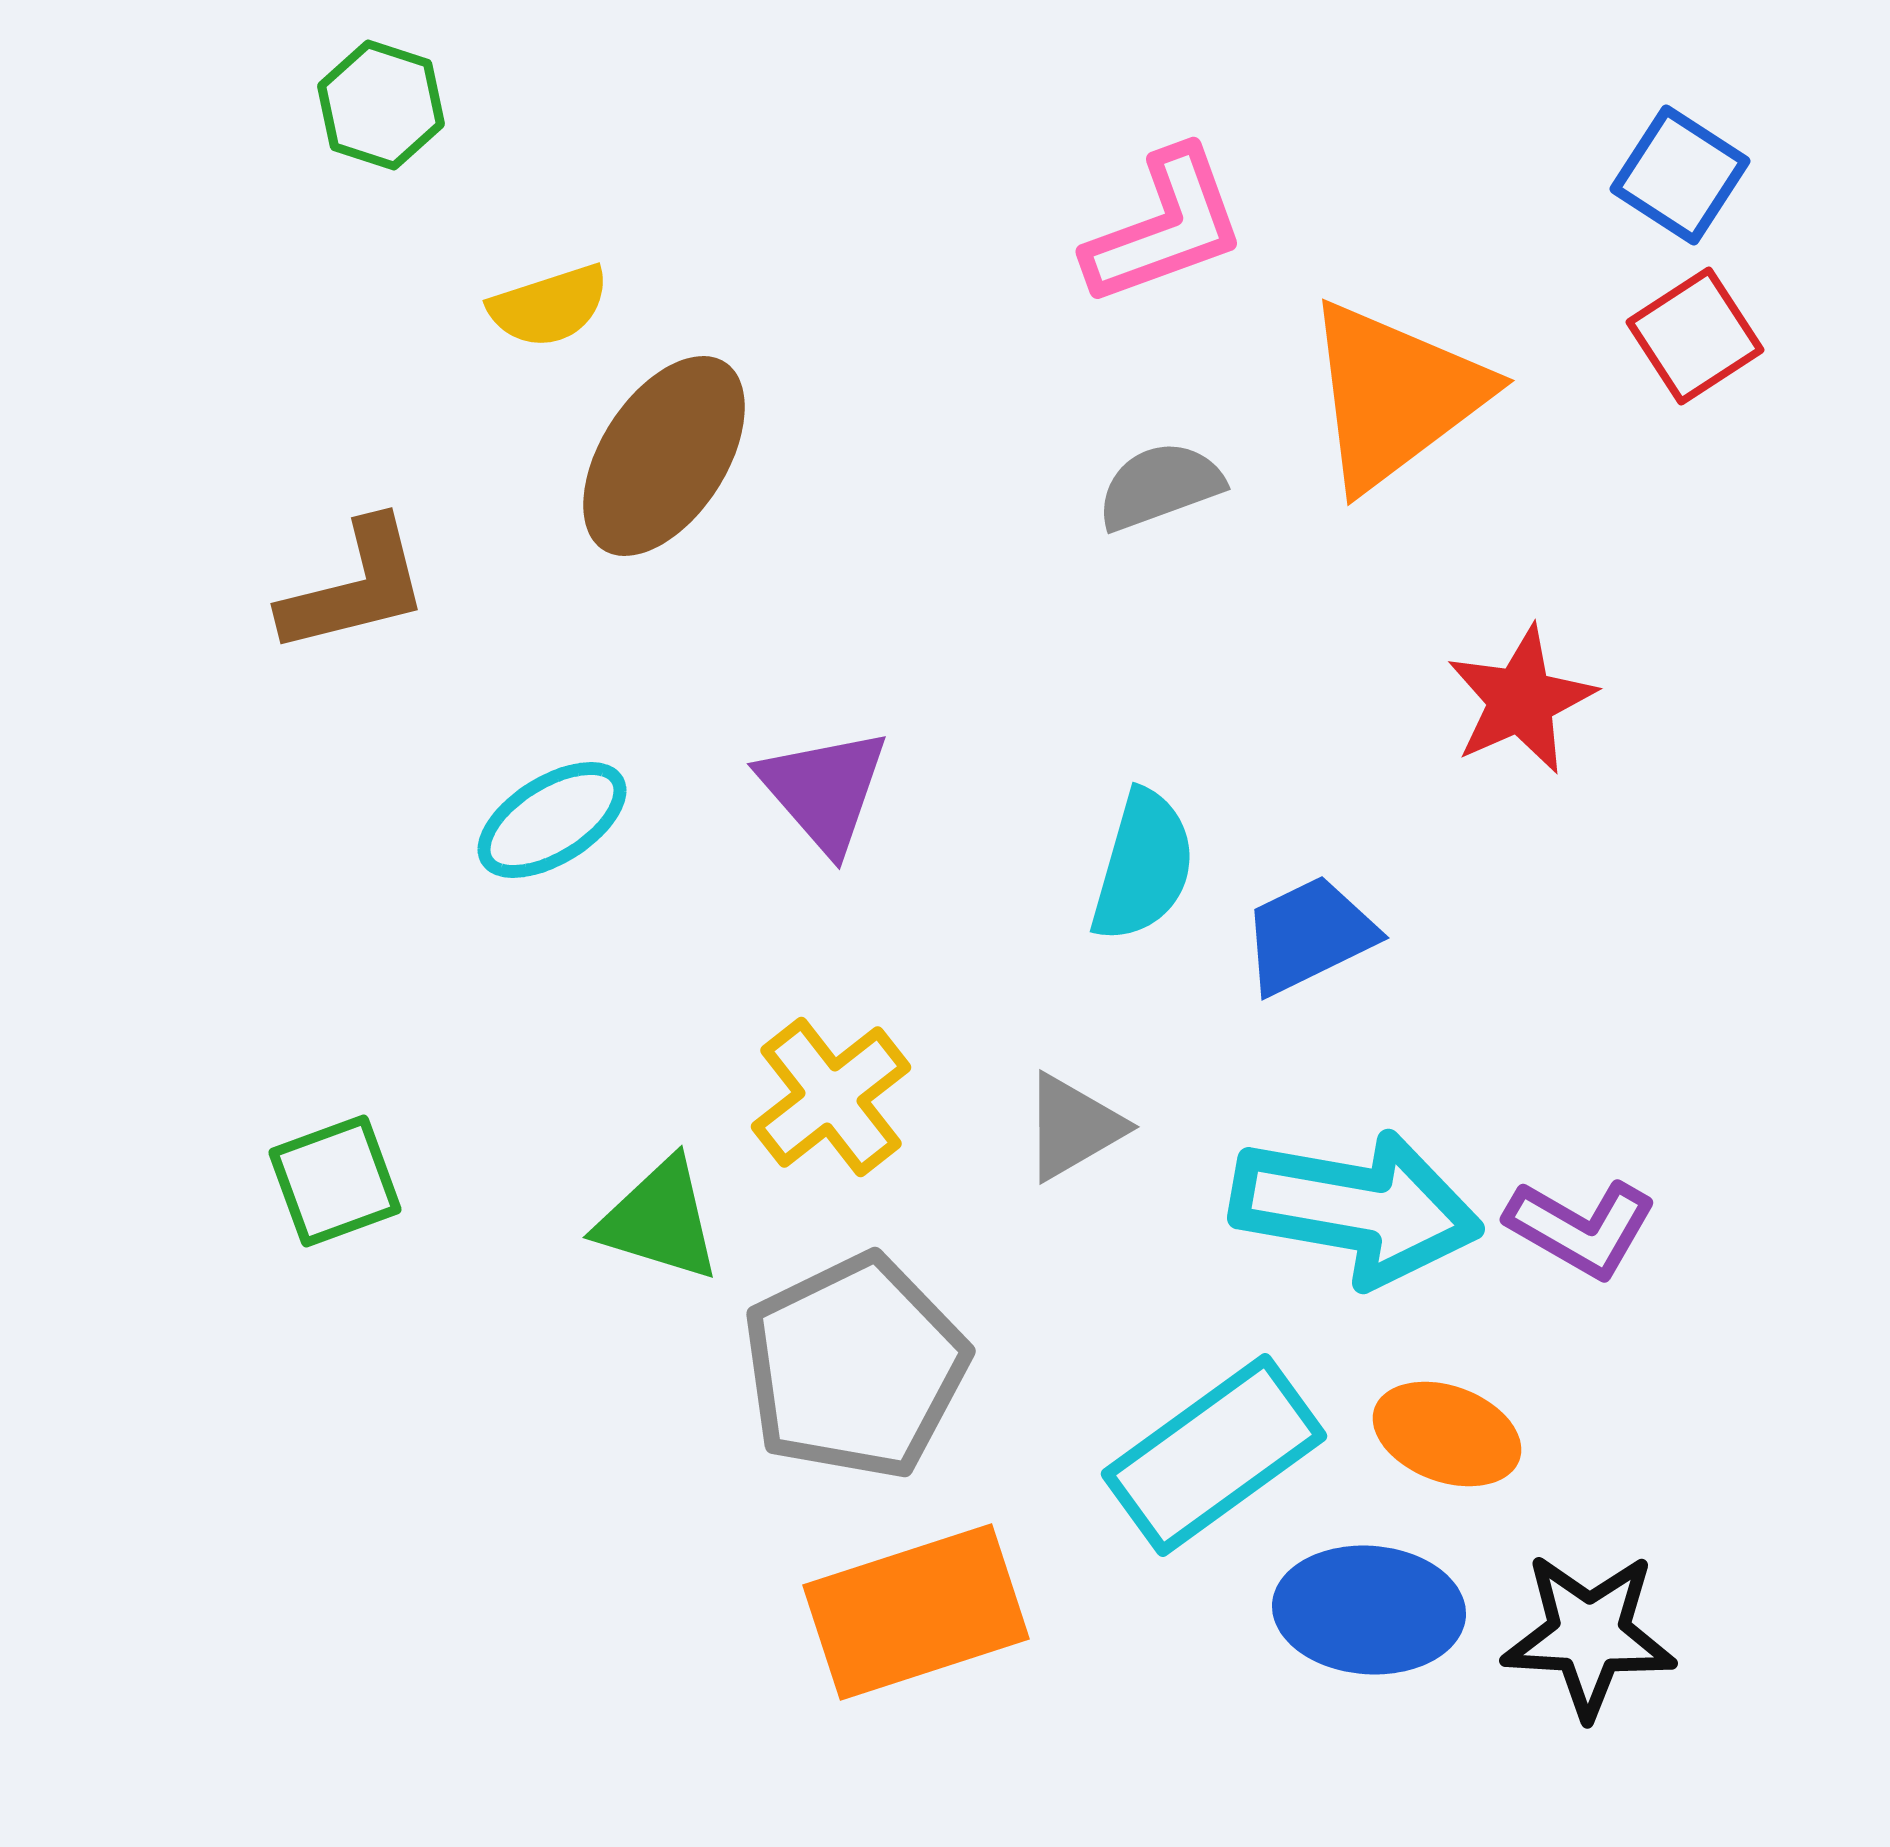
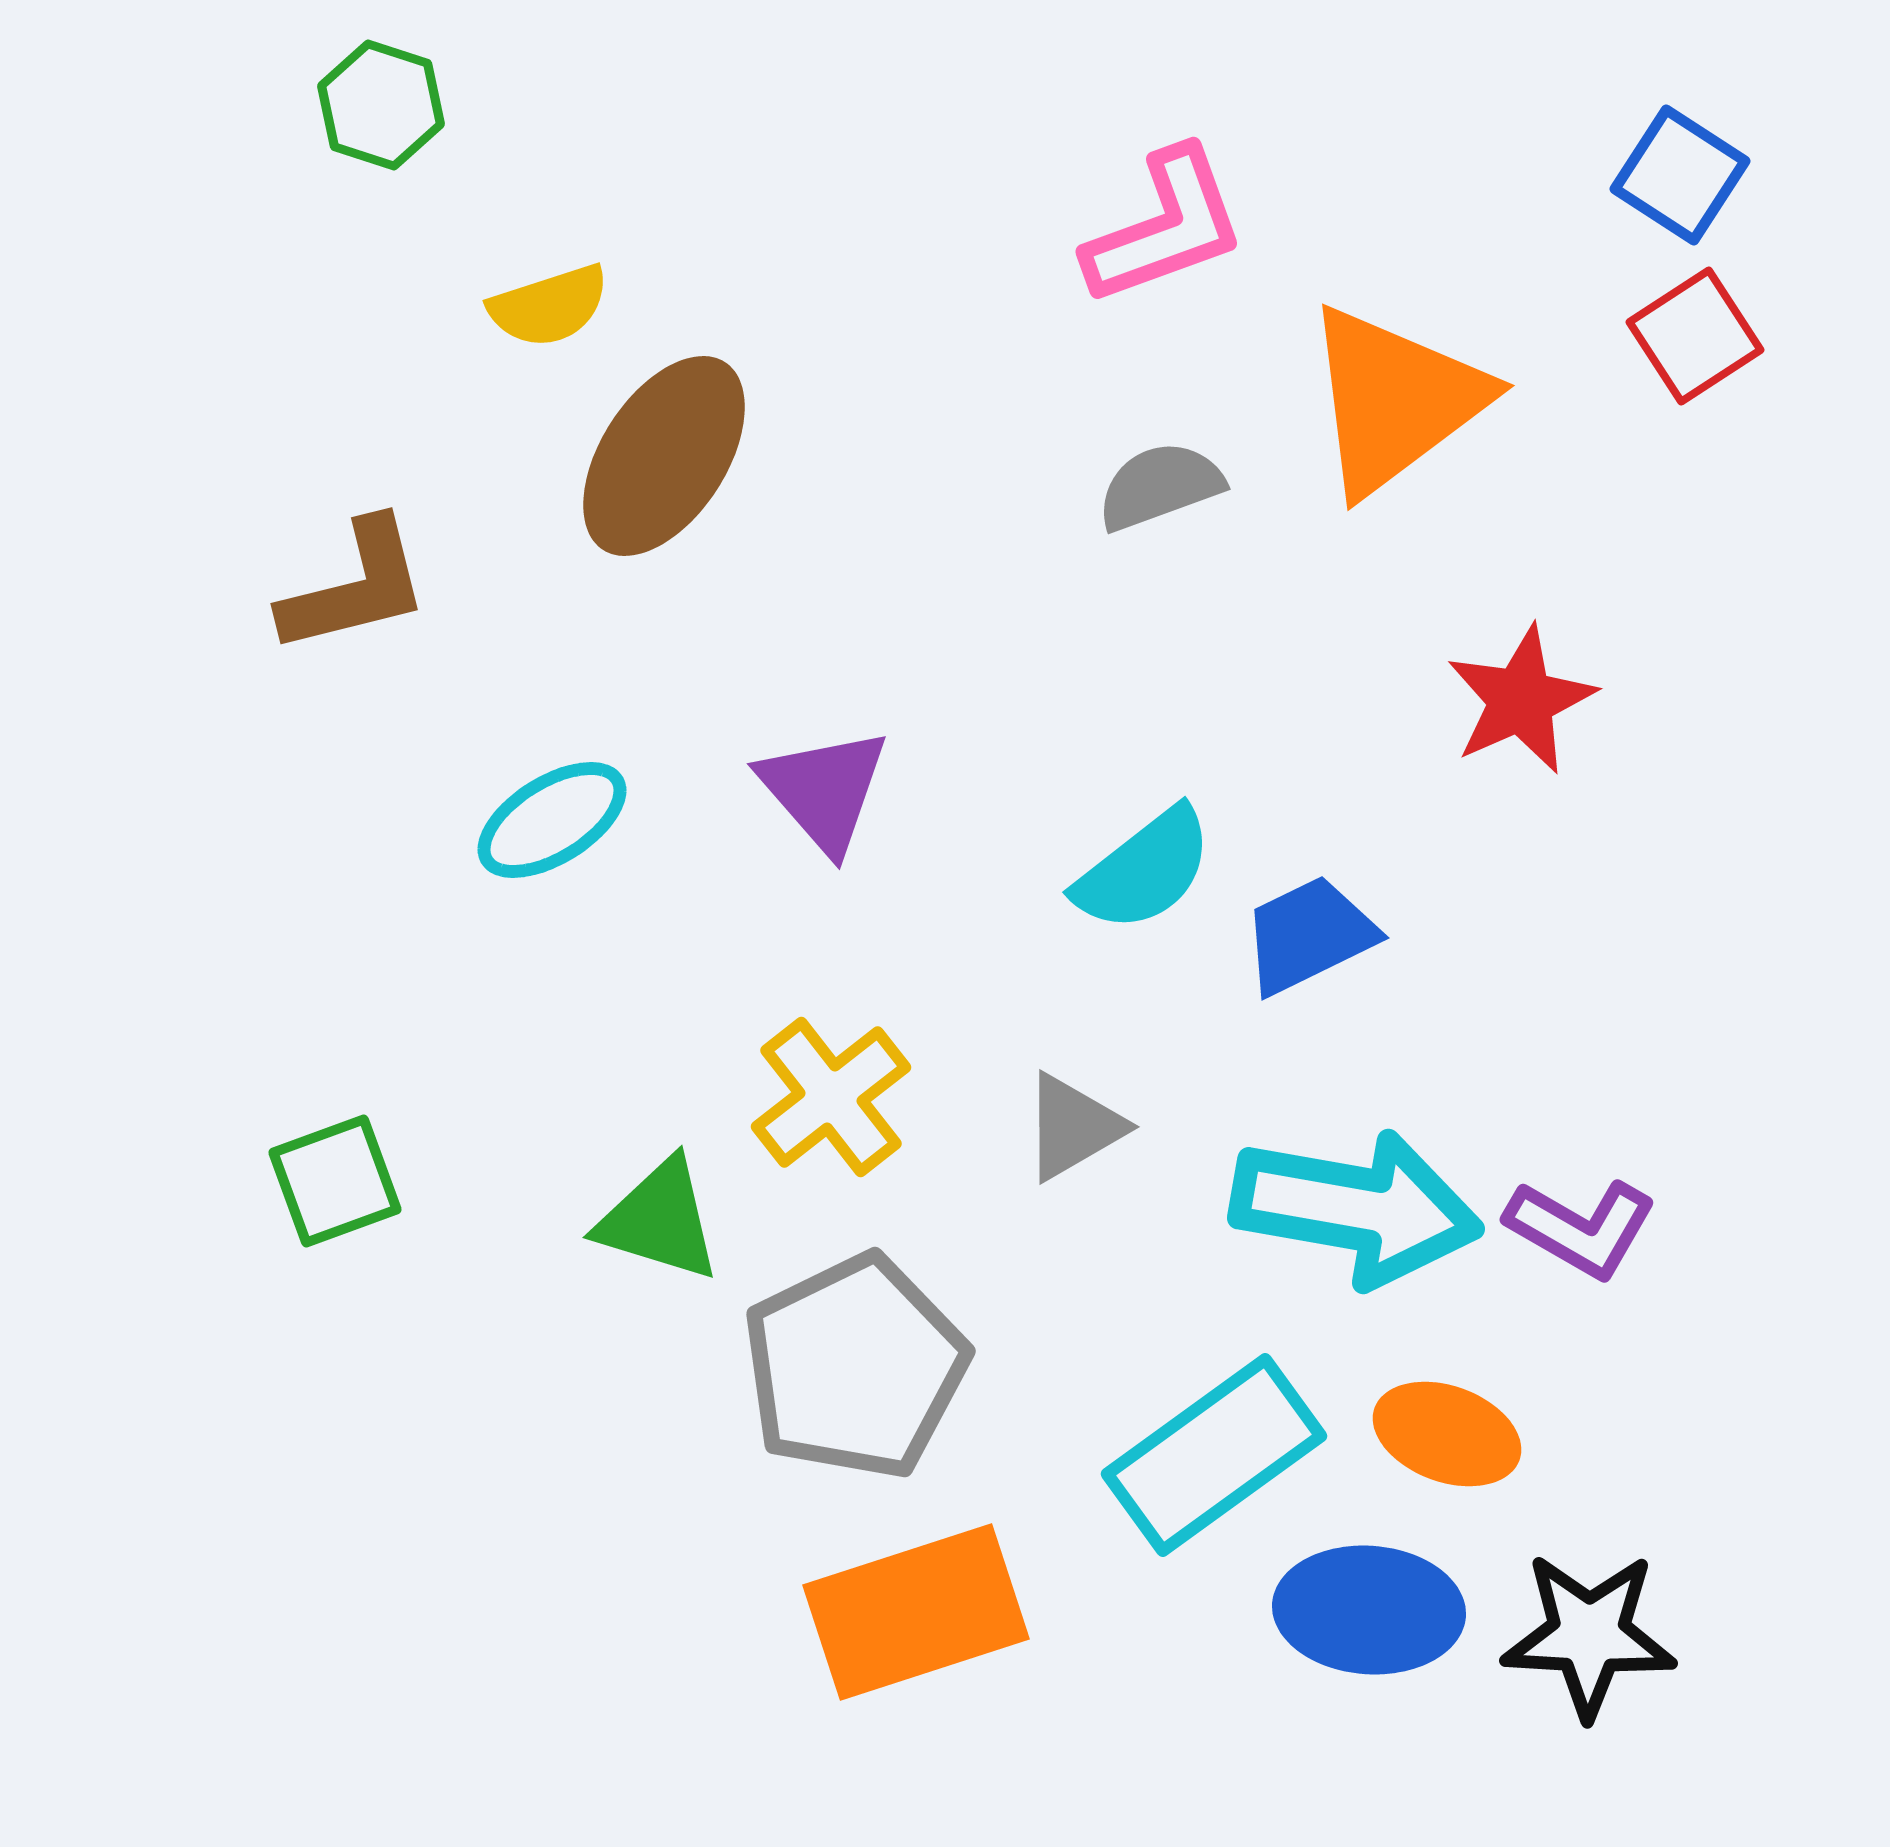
orange triangle: moved 5 px down
cyan semicircle: moved 1 px right, 4 px down; rotated 36 degrees clockwise
